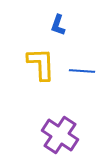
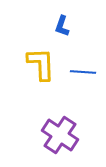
blue L-shape: moved 4 px right, 1 px down
blue line: moved 1 px right, 1 px down
